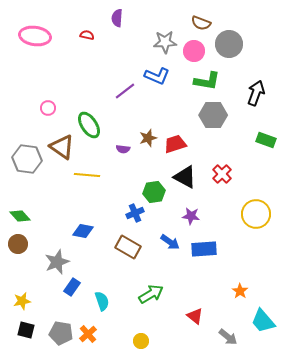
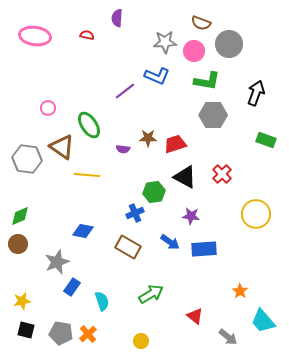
brown star at (148, 138): rotated 18 degrees clockwise
green diamond at (20, 216): rotated 70 degrees counterclockwise
